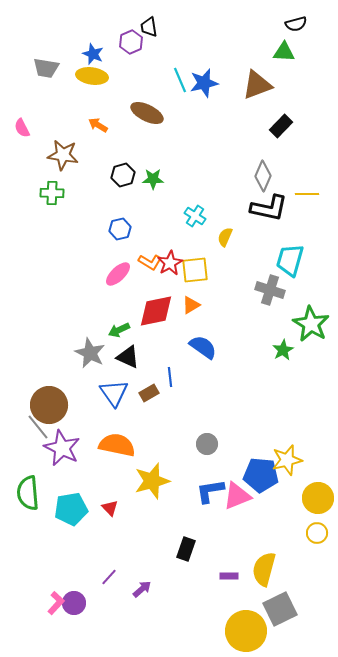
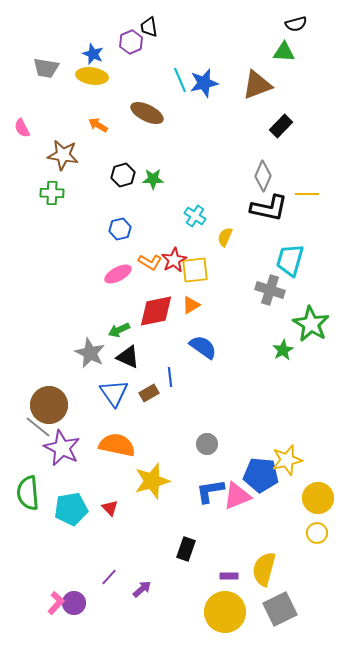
red star at (170, 263): moved 4 px right, 3 px up
pink ellipse at (118, 274): rotated 16 degrees clockwise
gray line at (38, 427): rotated 12 degrees counterclockwise
yellow circle at (246, 631): moved 21 px left, 19 px up
